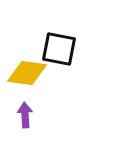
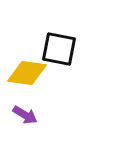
purple arrow: rotated 125 degrees clockwise
